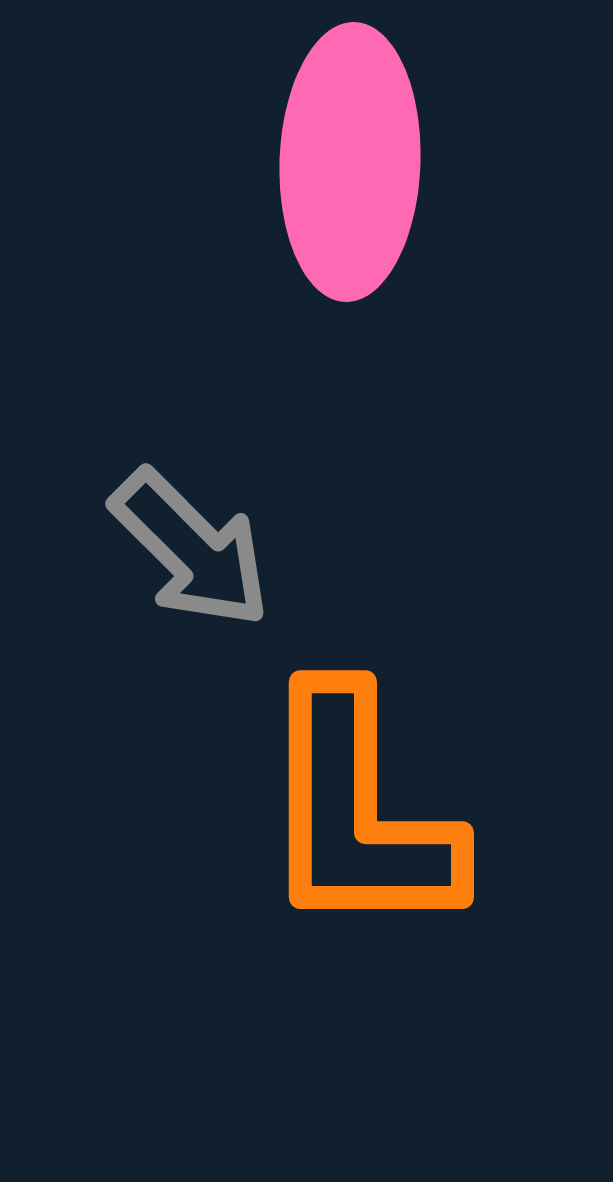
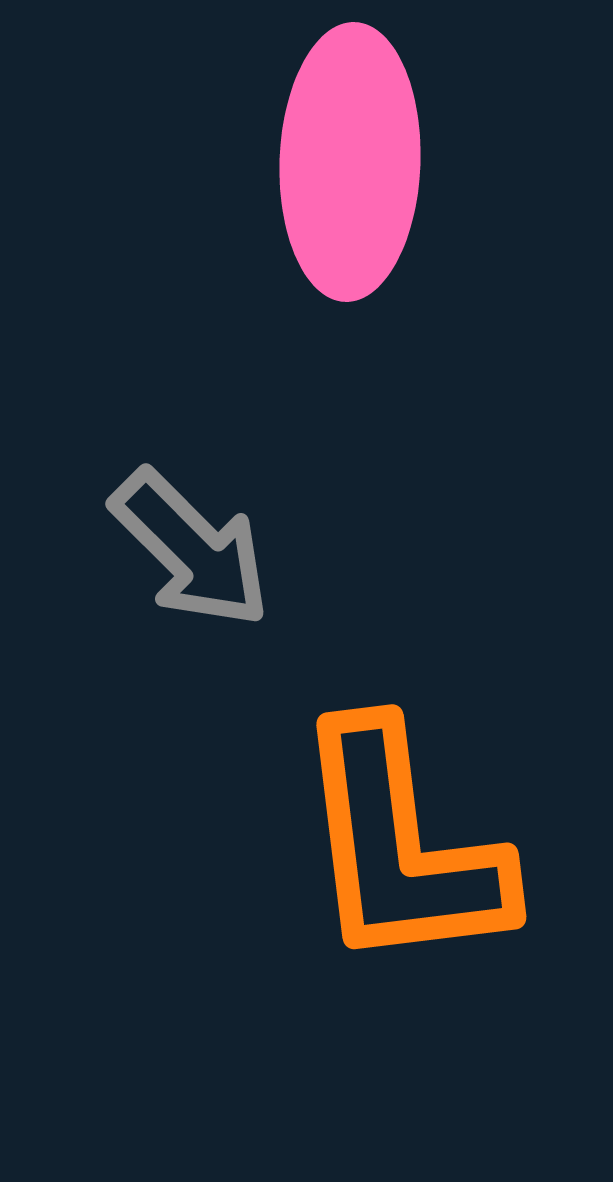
orange L-shape: moved 43 px right, 34 px down; rotated 7 degrees counterclockwise
